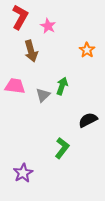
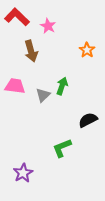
red L-shape: moved 3 px left; rotated 75 degrees counterclockwise
green L-shape: rotated 150 degrees counterclockwise
